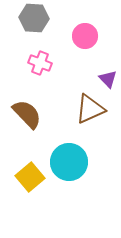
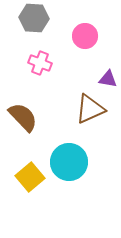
purple triangle: rotated 36 degrees counterclockwise
brown semicircle: moved 4 px left, 3 px down
